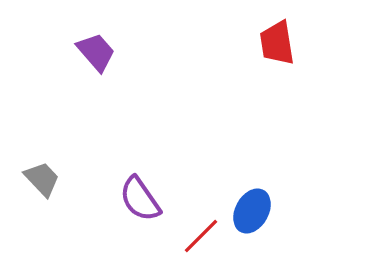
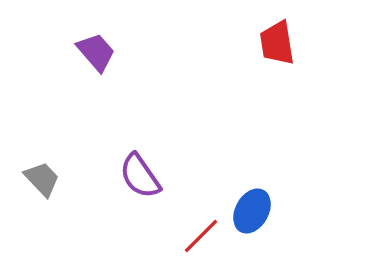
purple semicircle: moved 23 px up
